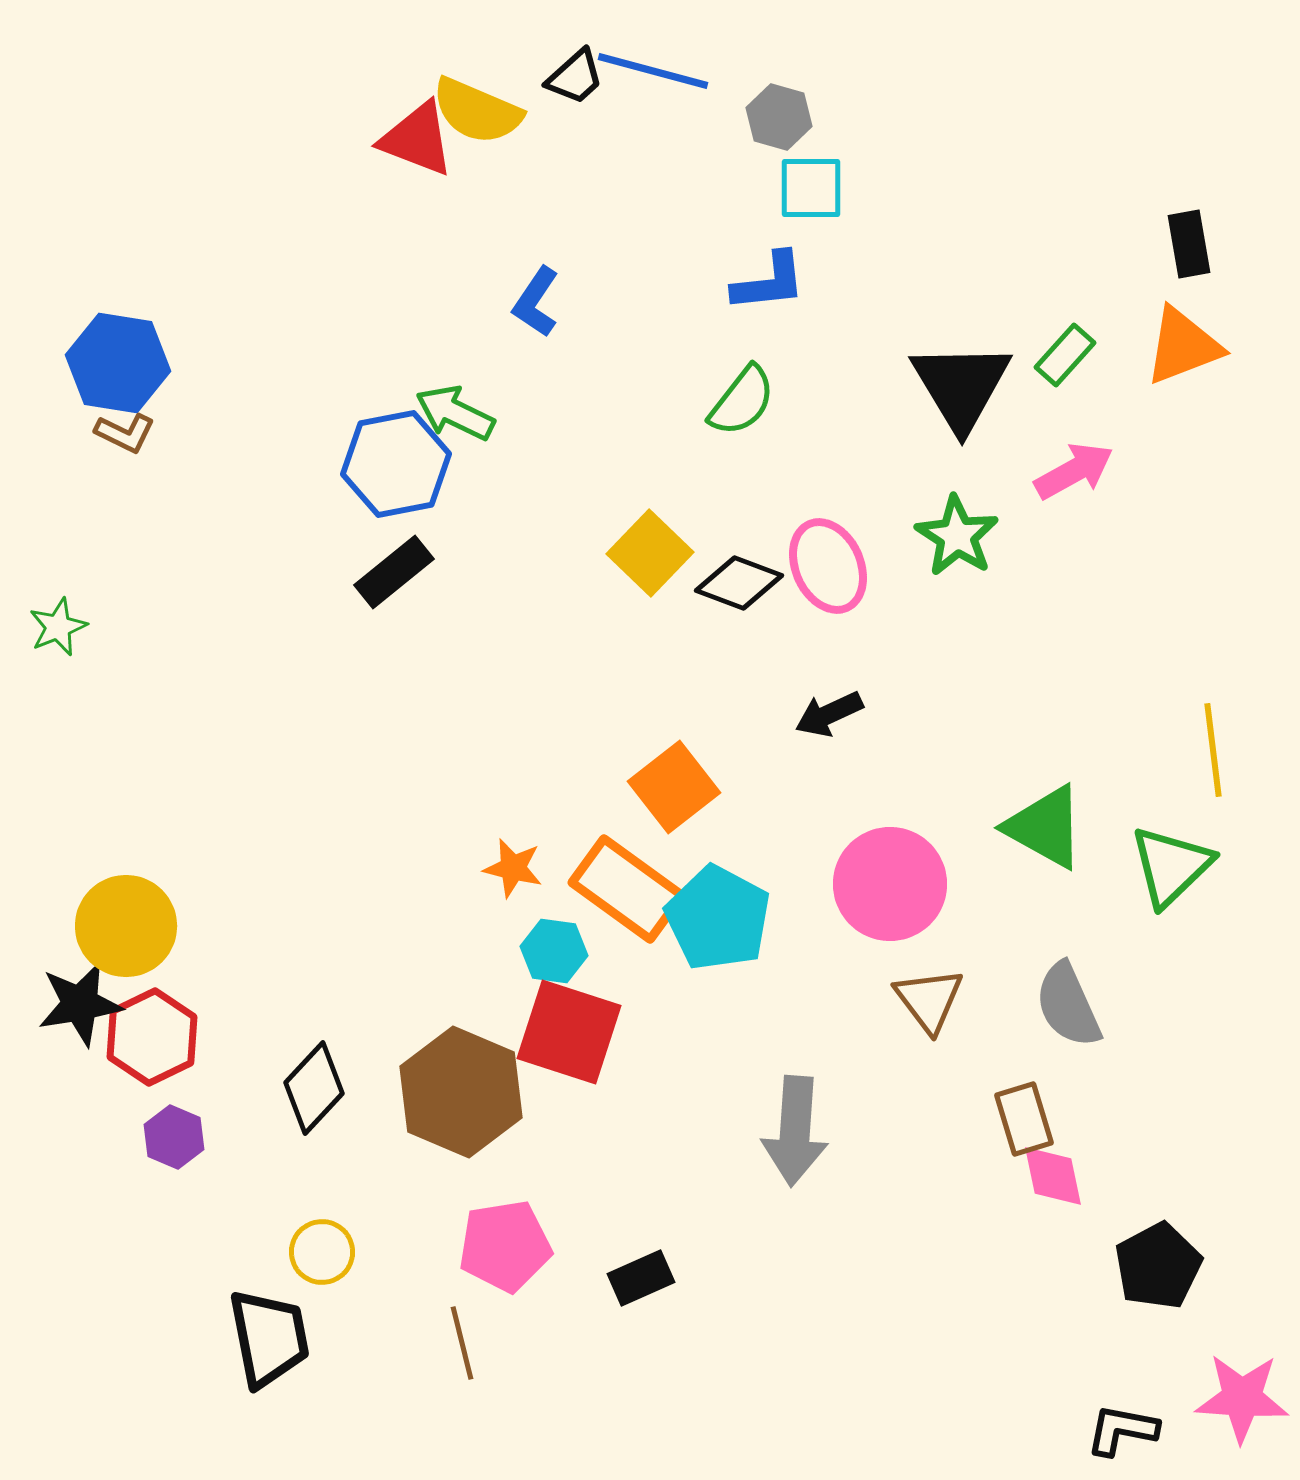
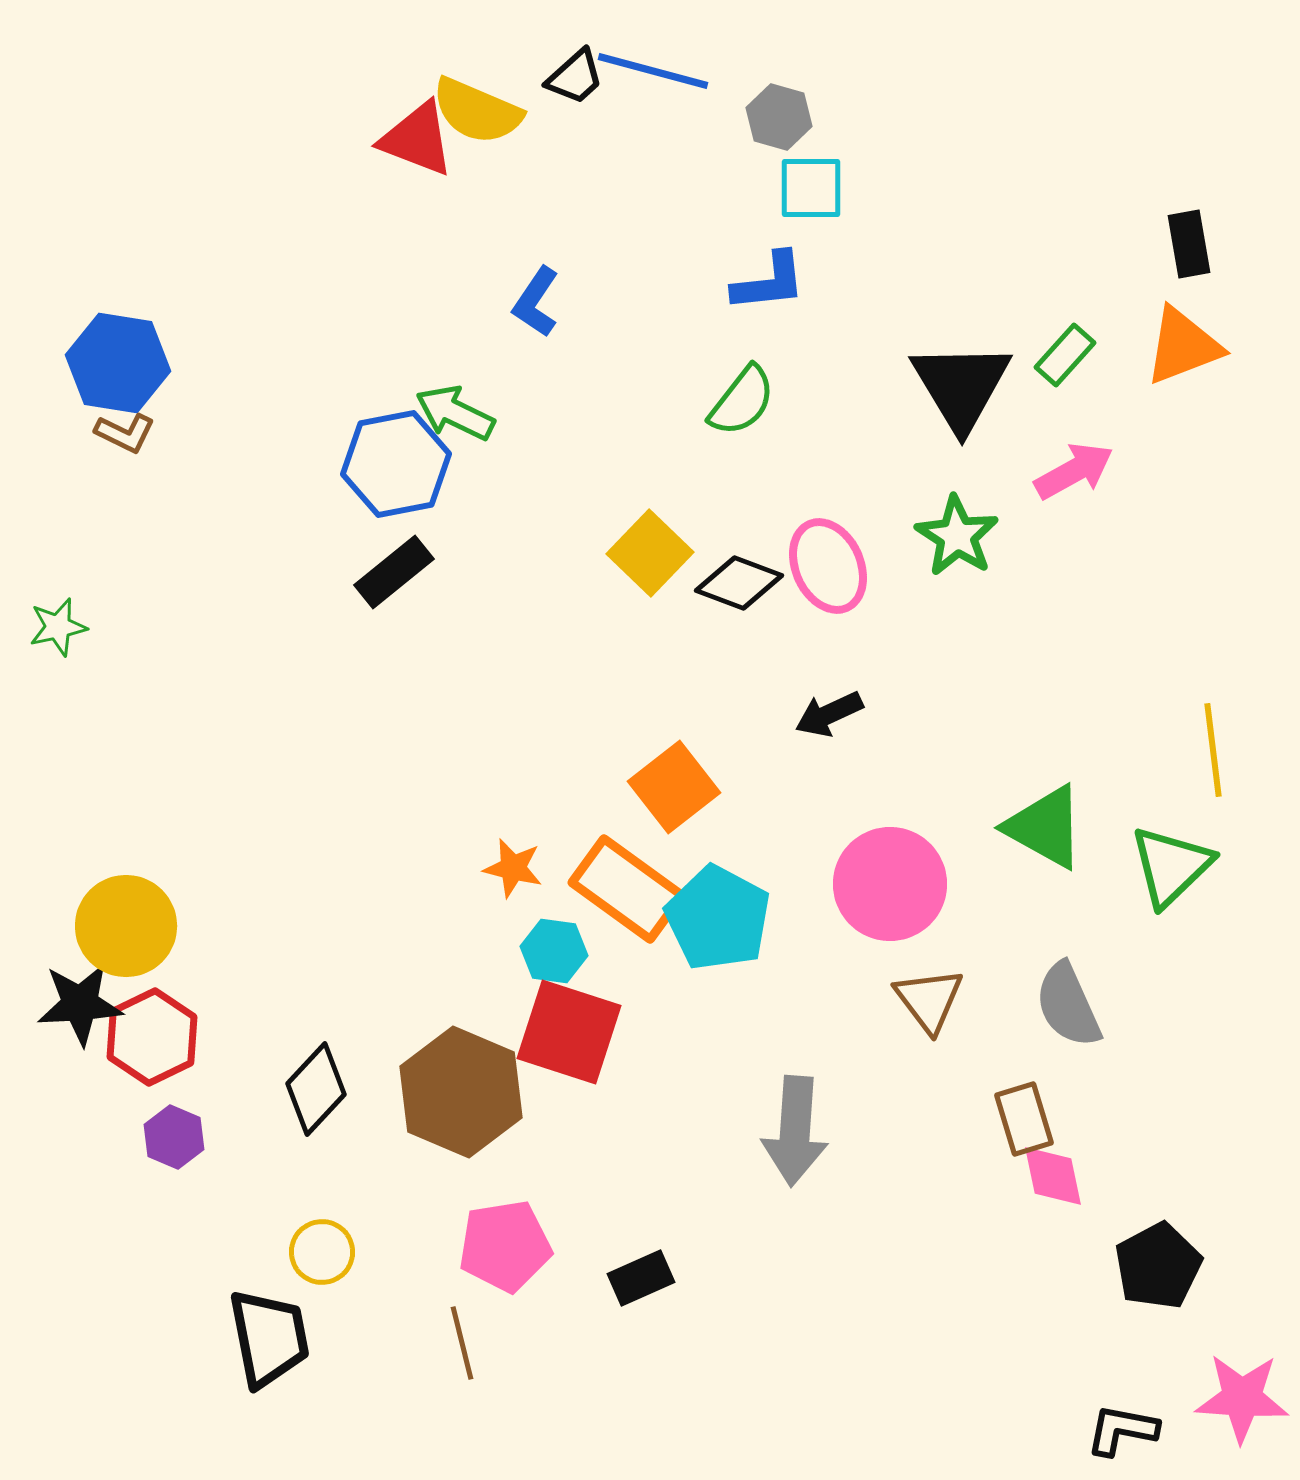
green star at (58, 627): rotated 10 degrees clockwise
black star at (80, 1004): rotated 6 degrees clockwise
black diamond at (314, 1088): moved 2 px right, 1 px down
